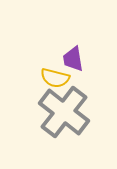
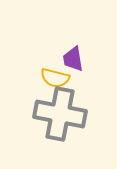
gray cross: moved 4 px left, 2 px down; rotated 27 degrees counterclockwise
